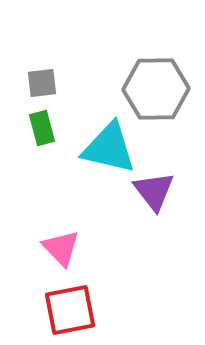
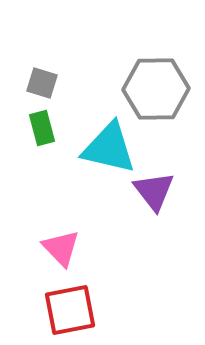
gray square: rotated 24 degrees clockwise
